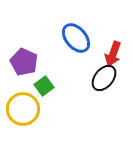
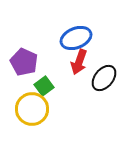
blue ellipse: rotated 72 degrees counterclockwise
red arrow: moved 34 px left, 8 px down
yellow circle: moved 9 px right
